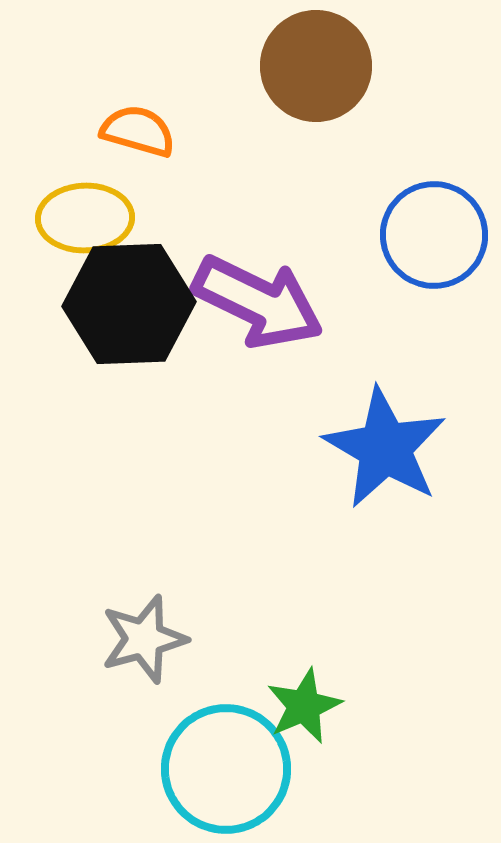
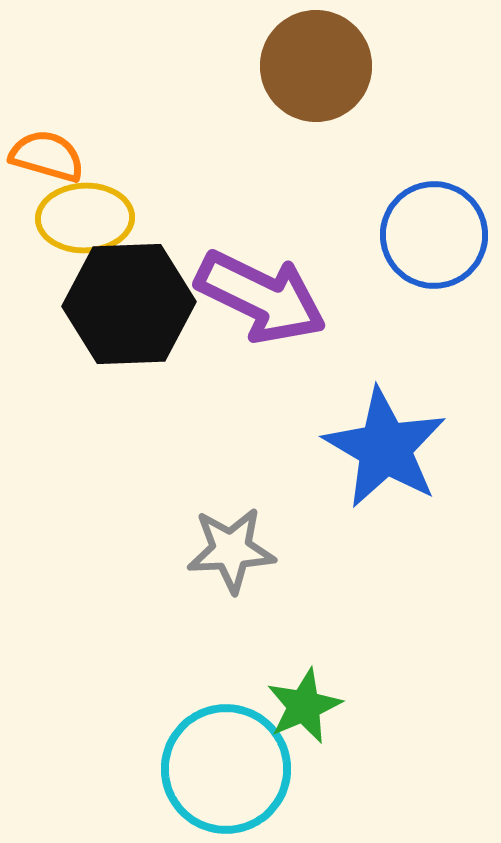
orange semicircle: moved 91 px left, 25 px down
purple arrow: moved 3 px right, 5 px up
gray star: moved 87 px right, 89 px up; rotated 12 degrees clockwise
